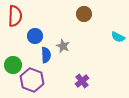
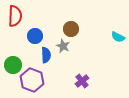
brown circle: moved 13 px left, 15 px down
